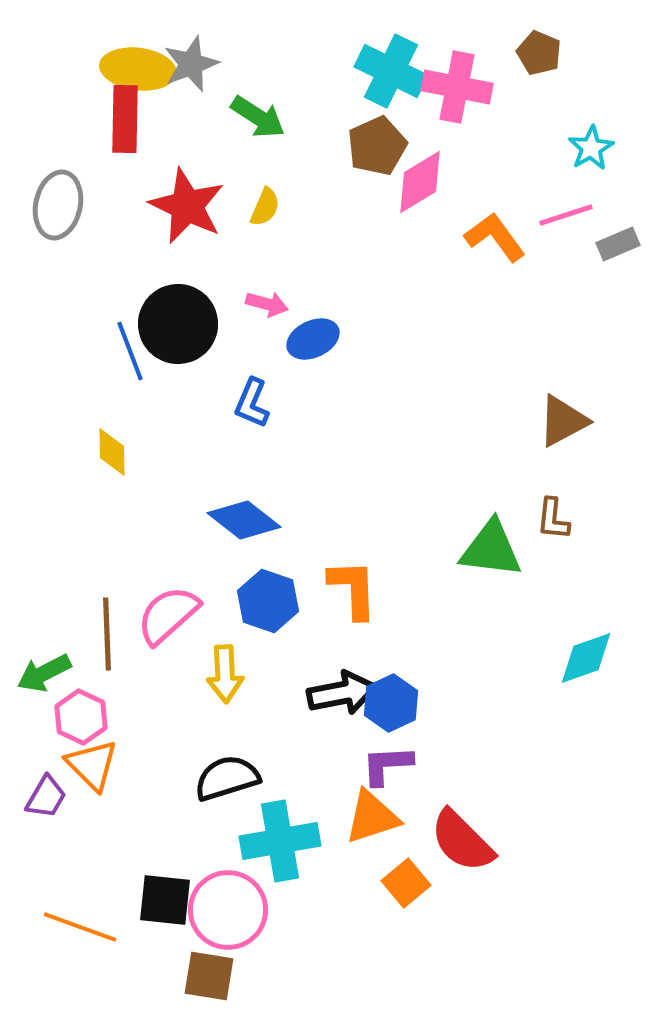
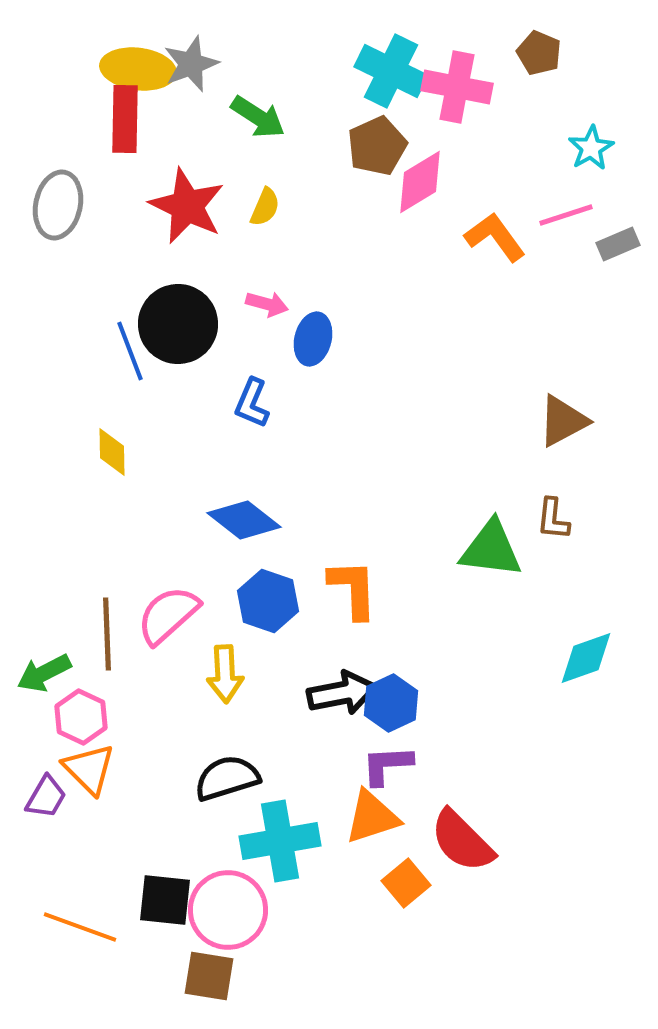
blue ellipse at (313, 339): rotated 51 degrees counterclockwise
orange triangle at (92, 765): moved 3 px left, 4 px down
